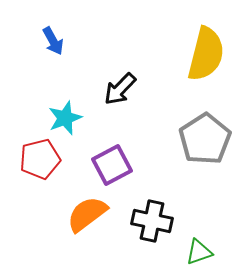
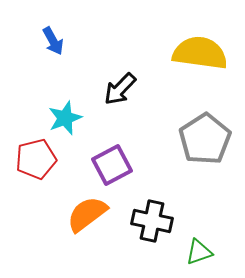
yellow semicircle: moved 6 px left, 1 px up; rotated 96 degrees counterclockwise
red pentagon: moved 4 px left
